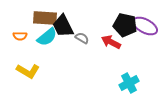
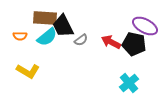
black pentagon: moved 9 px right, 19 px down
gray semicircle: moved 1 px left, 2 px down; rotated 112 degrees clockwise
cyan cross: rotated 12 degrees counterclockwise
